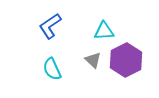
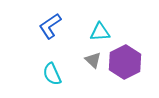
cyan triangle: moved 4 px left, 1 px down
purple hexagon: moved 1 px left, 2 px down
cyan semicircle: moved 5 px down
